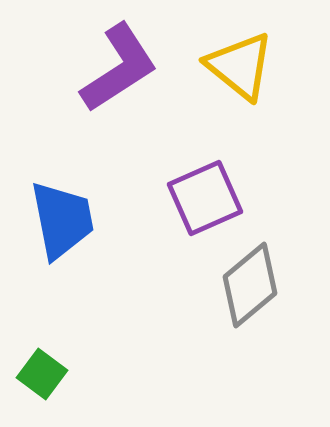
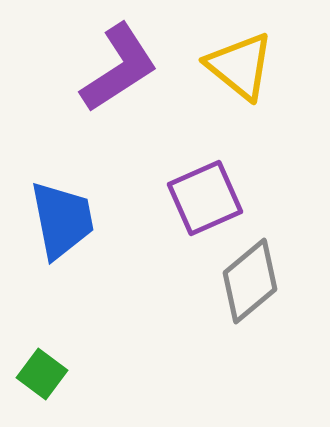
gray diamond: moved 4 px up
